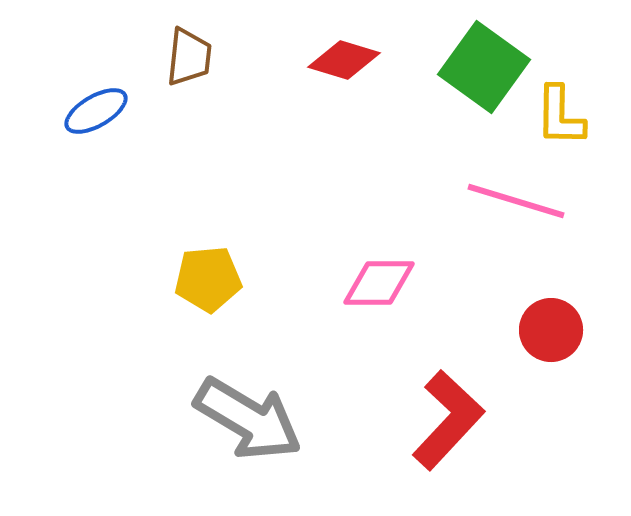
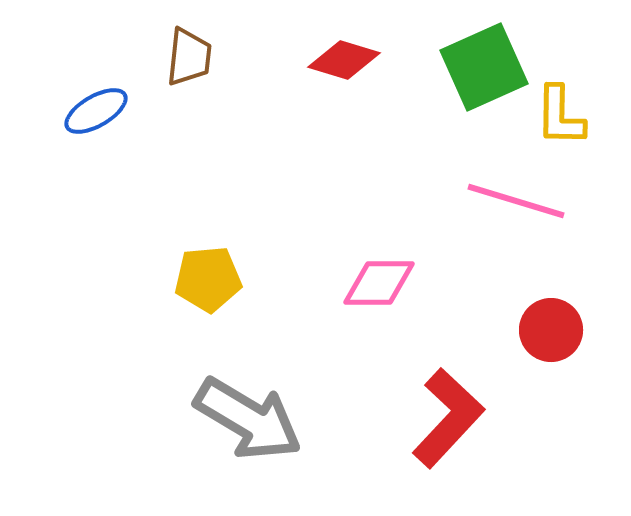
green square: rotated 30 degrees clockwise
red L-shape: moved 2 px up
